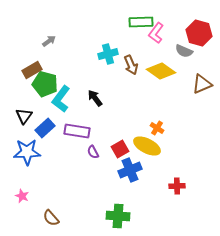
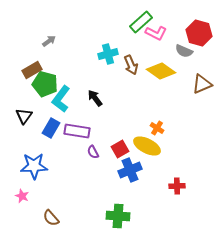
green rectangle: rotated 40 degrees counterclockwise
pink L-shape: rotated 100 degrees counterclockwise
blue rectangle: moved 6 px right; rotated 18 degrees counterclockwise
blue star: moved 7 px right, 14 px down
